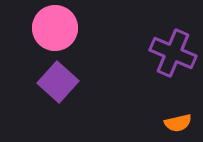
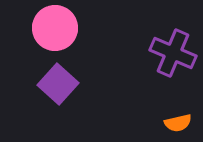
purple square: moved 2 px down
